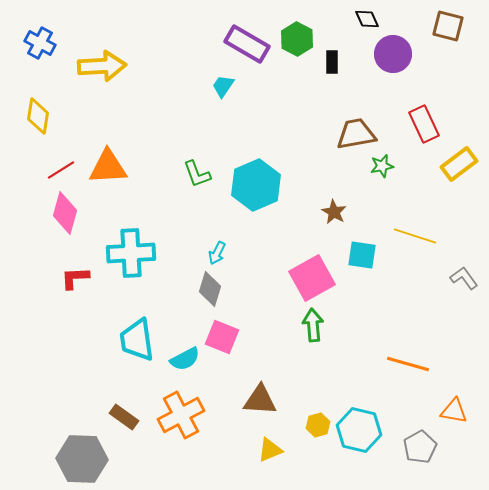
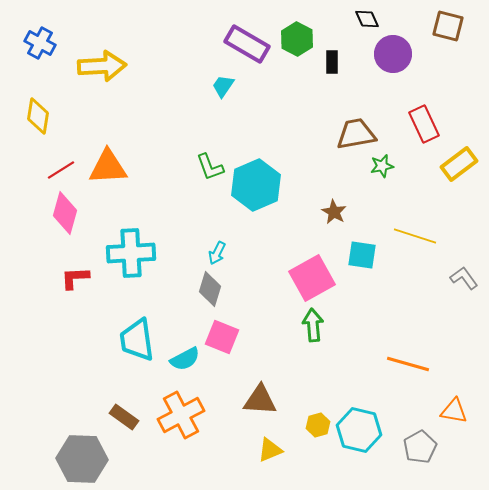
green L-shape at (197, 174): moved 13 px right, 7 px up
